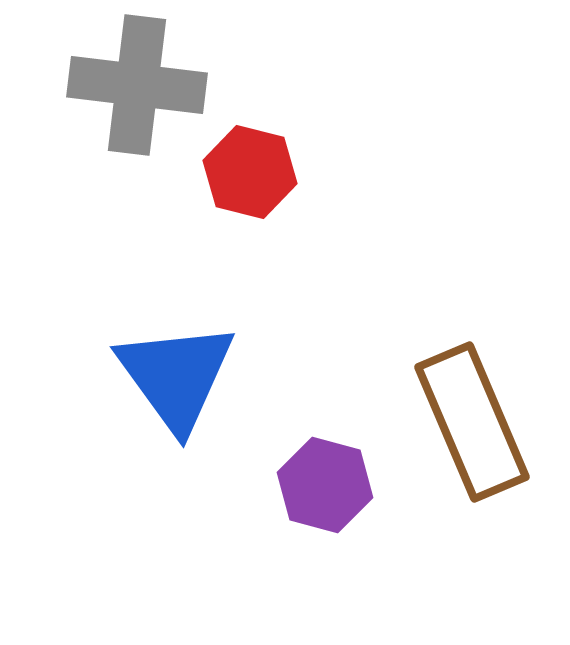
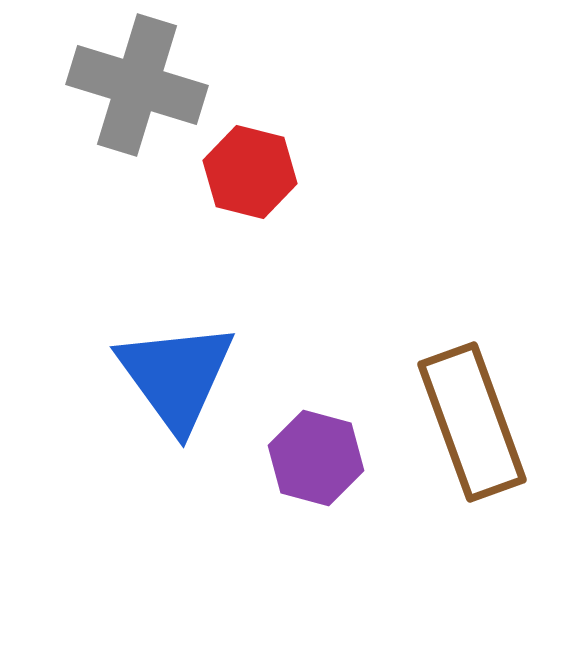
gray cross: rotated 10 degrees clockwise
brown rectangle: rotated 3 degrees clockwise
purple hexagon: moved 9 px left, 27 px up
